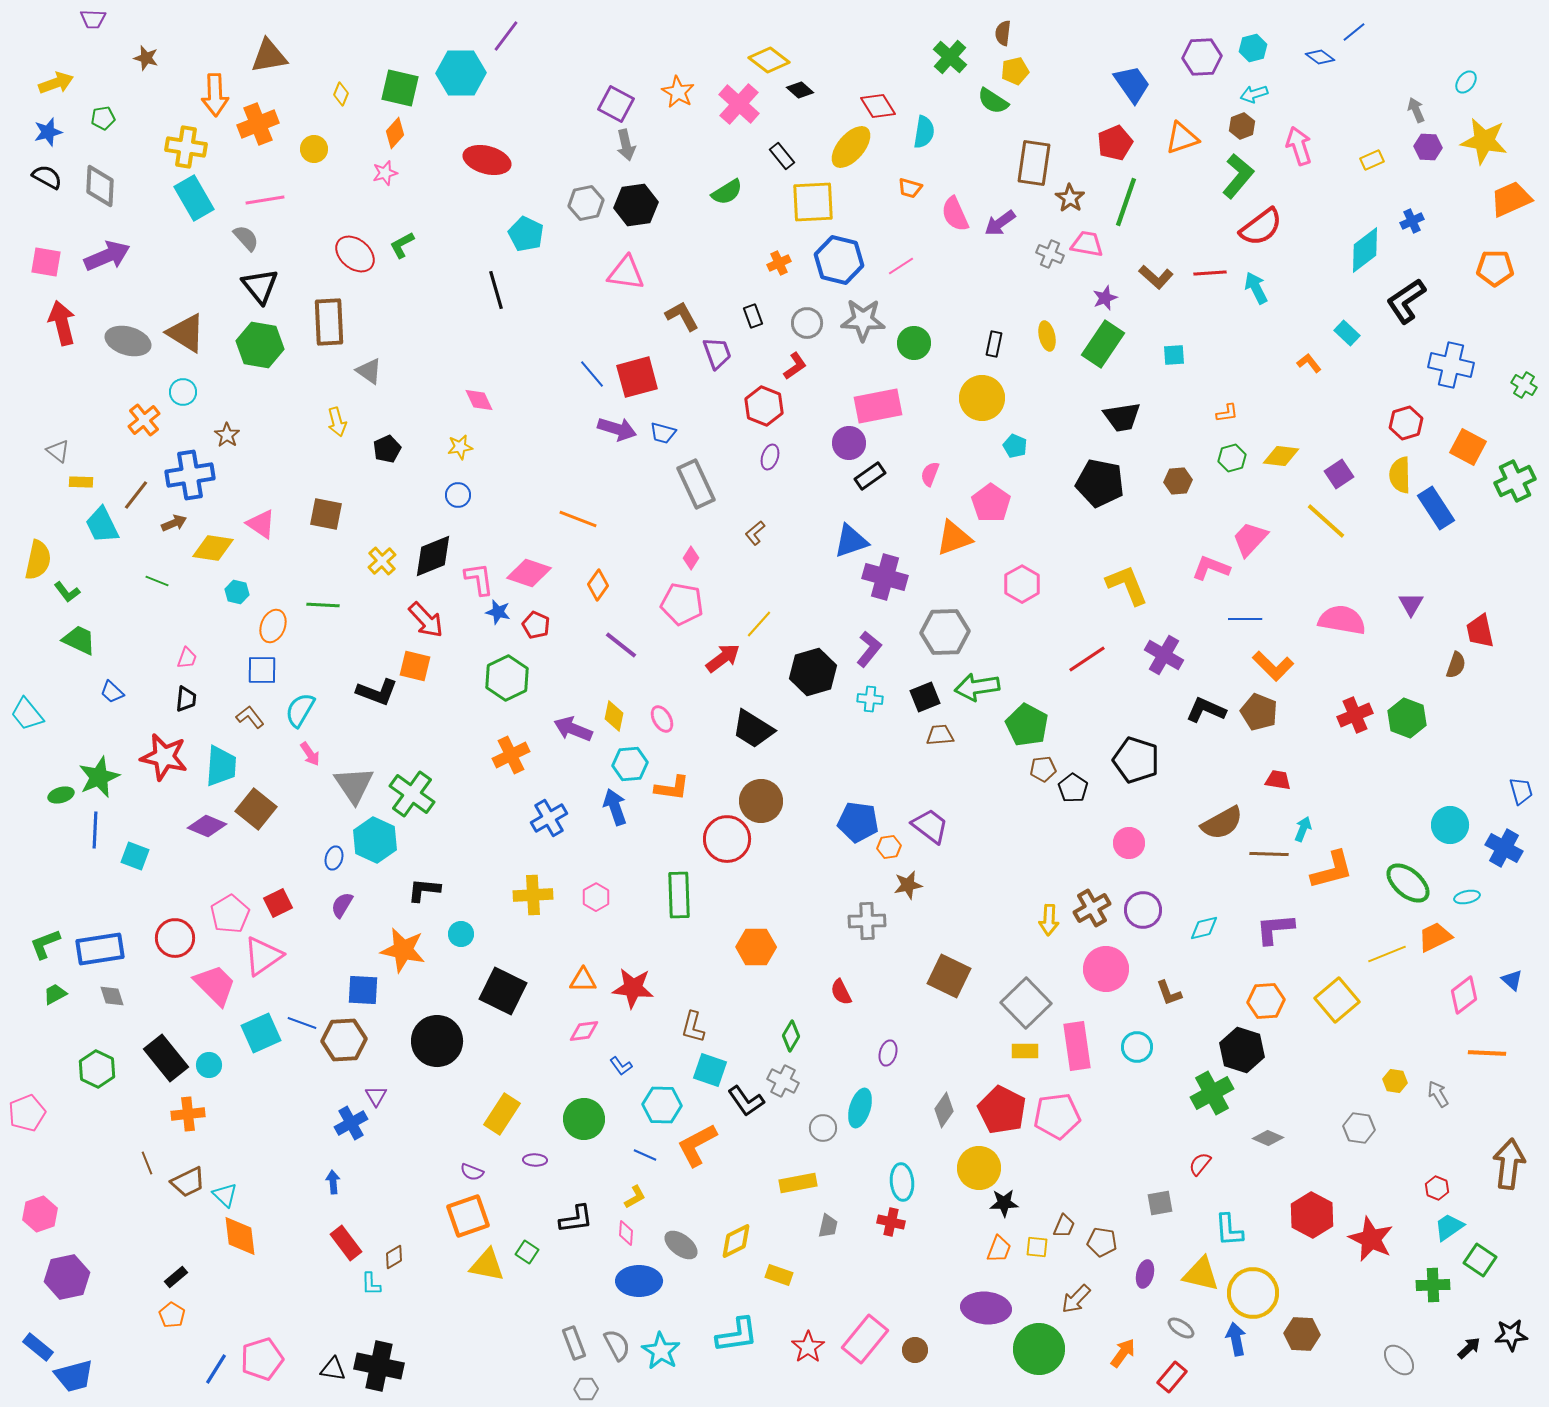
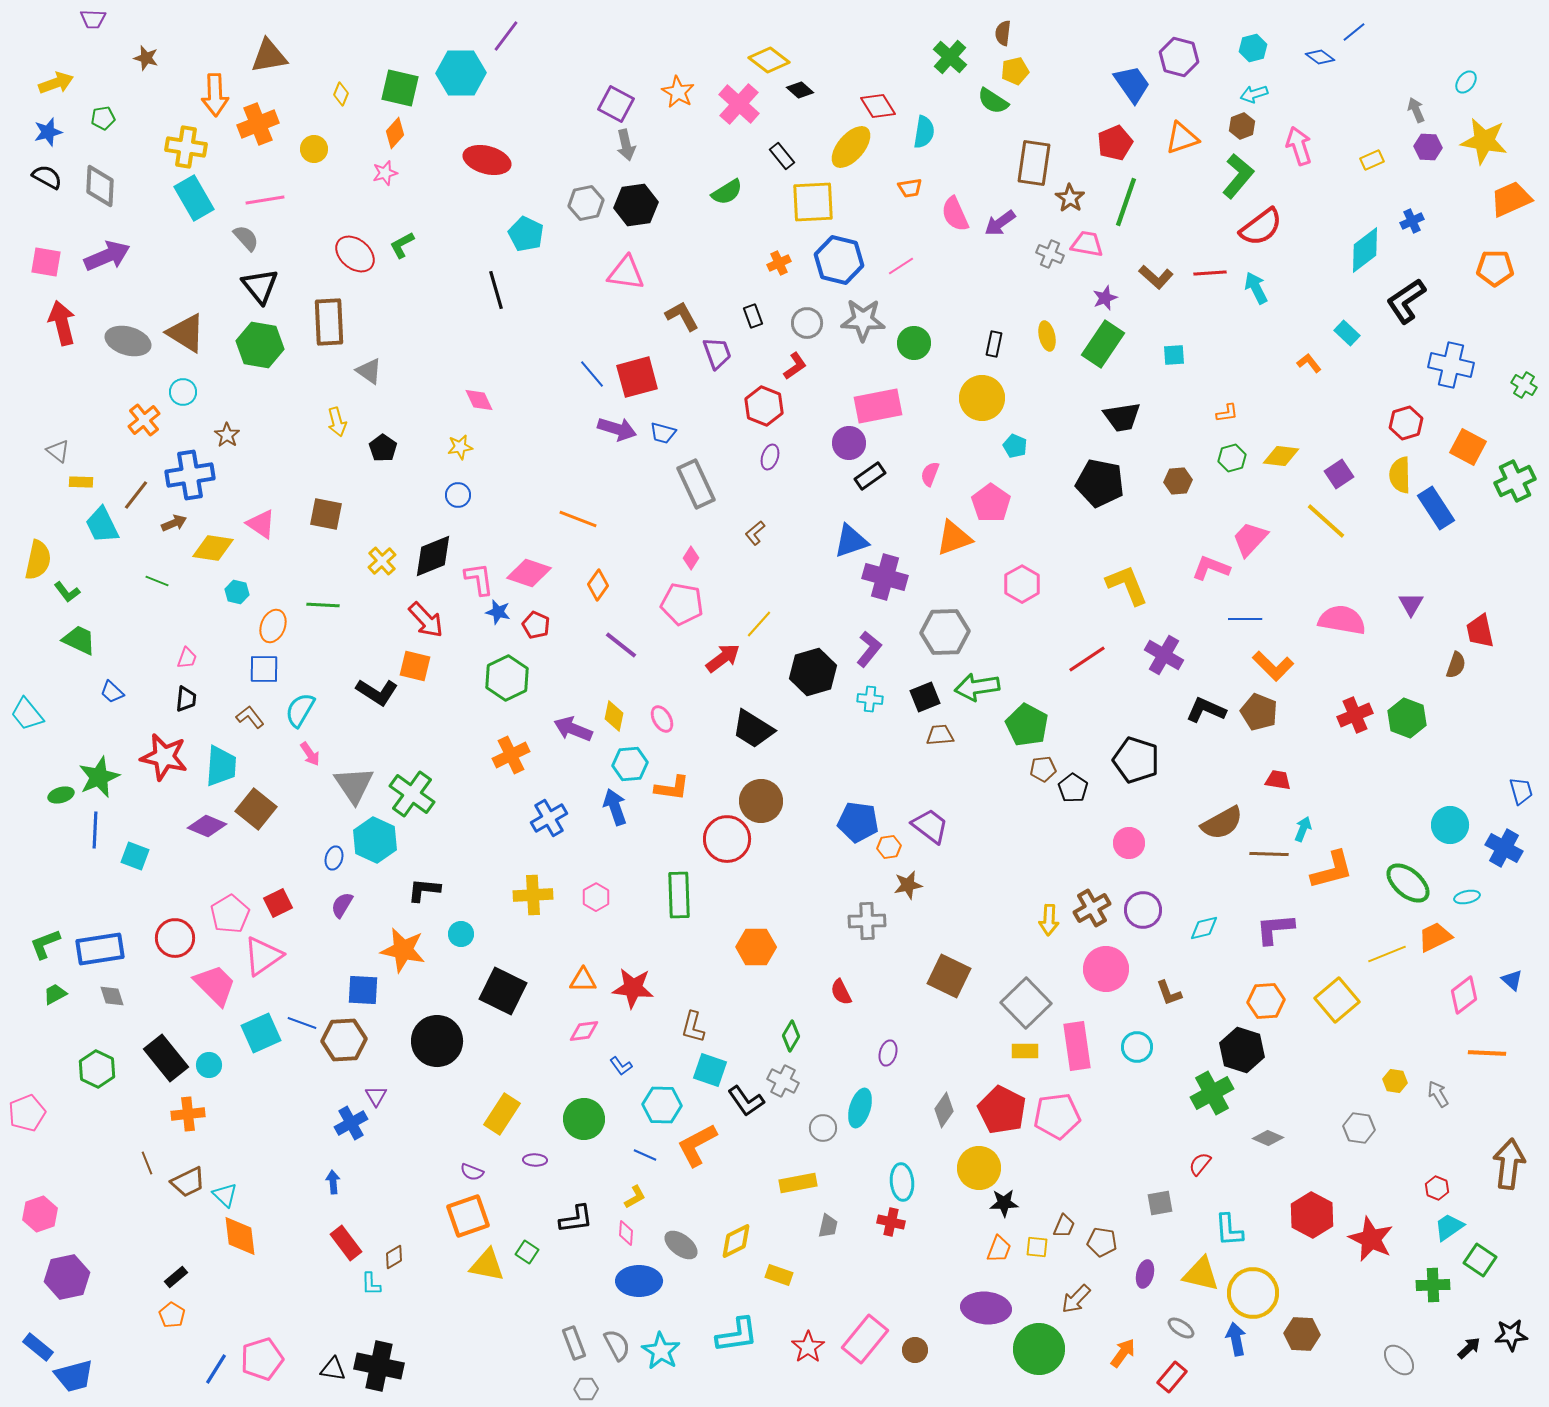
purple hexagon at (1202, 57): moved 23 px left; rotated 18 degrees clockwise
orange trapezoid at (910, 188): rotated 25 degrees counterclockwise
black pentagon at (387, 449): moved 4 px left, 1 px up; rotated 12 degrees counterclockwise
blue square at (262, 670): moved 2 px right, 1 px up
black L-shape at (377, 692): rotated 12 degrees clockwise
